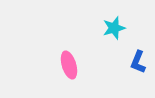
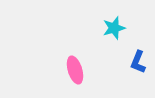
pink ellipse: moved 6 px right, 5 px down
